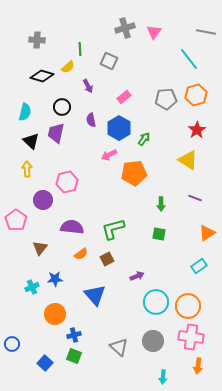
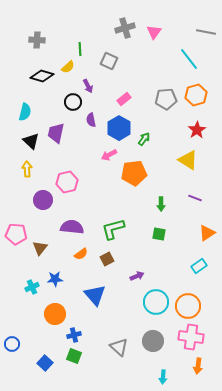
pink rectangle at (124, 97): moved 2 px down
black circle at (62, 107): moved 11 px right, 5 px up
pink pentagon at (16, 220): moved 14 px down; rotated 30 degrees counterclockwise
